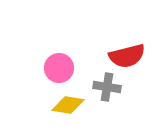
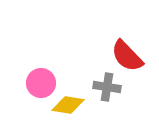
red semicircle: rotated 60 degrees clockwise
pink circle: moved 18 px left, 15 px down
